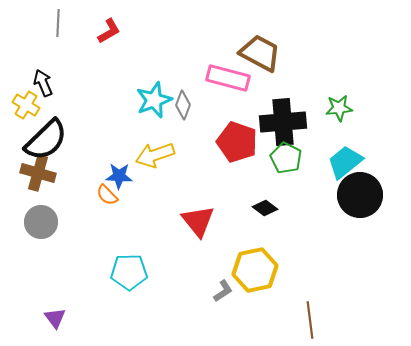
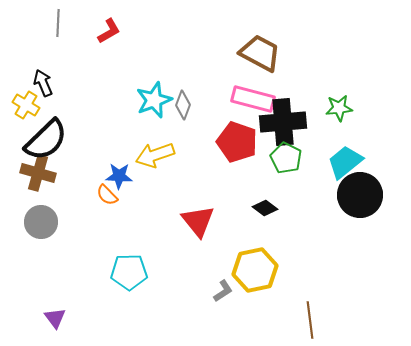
pink rectangle: moved 25 px right, 21 px down
